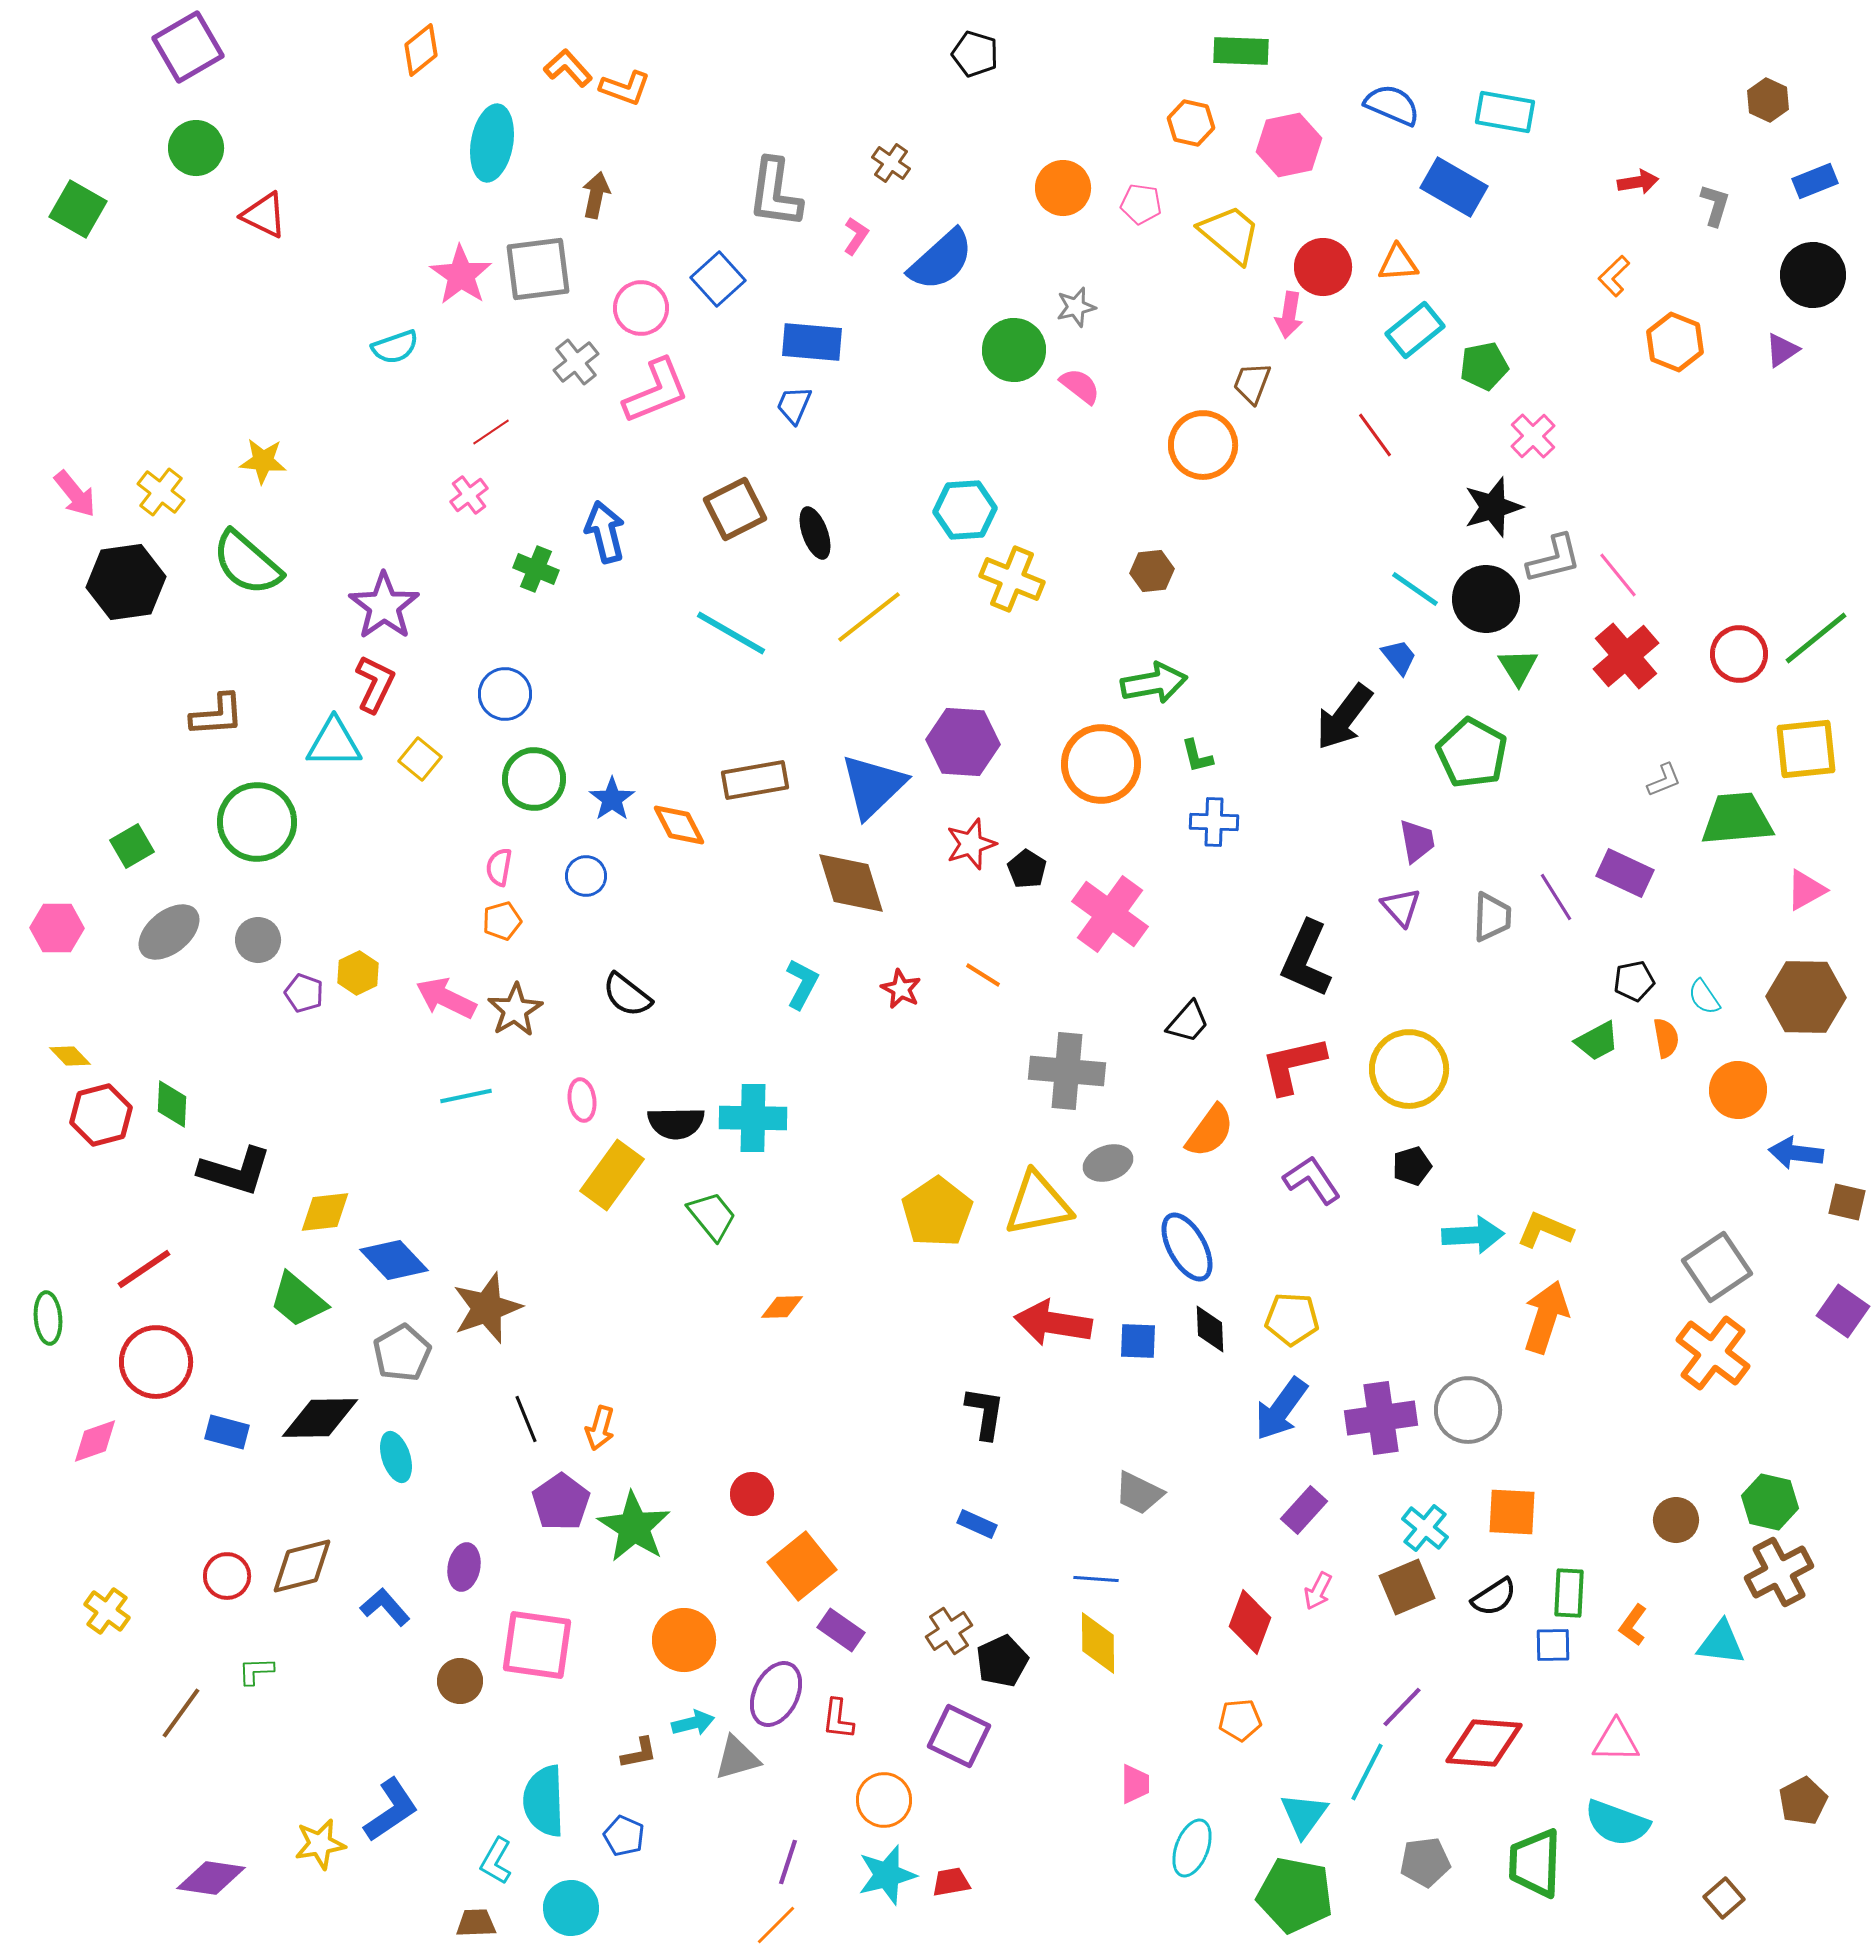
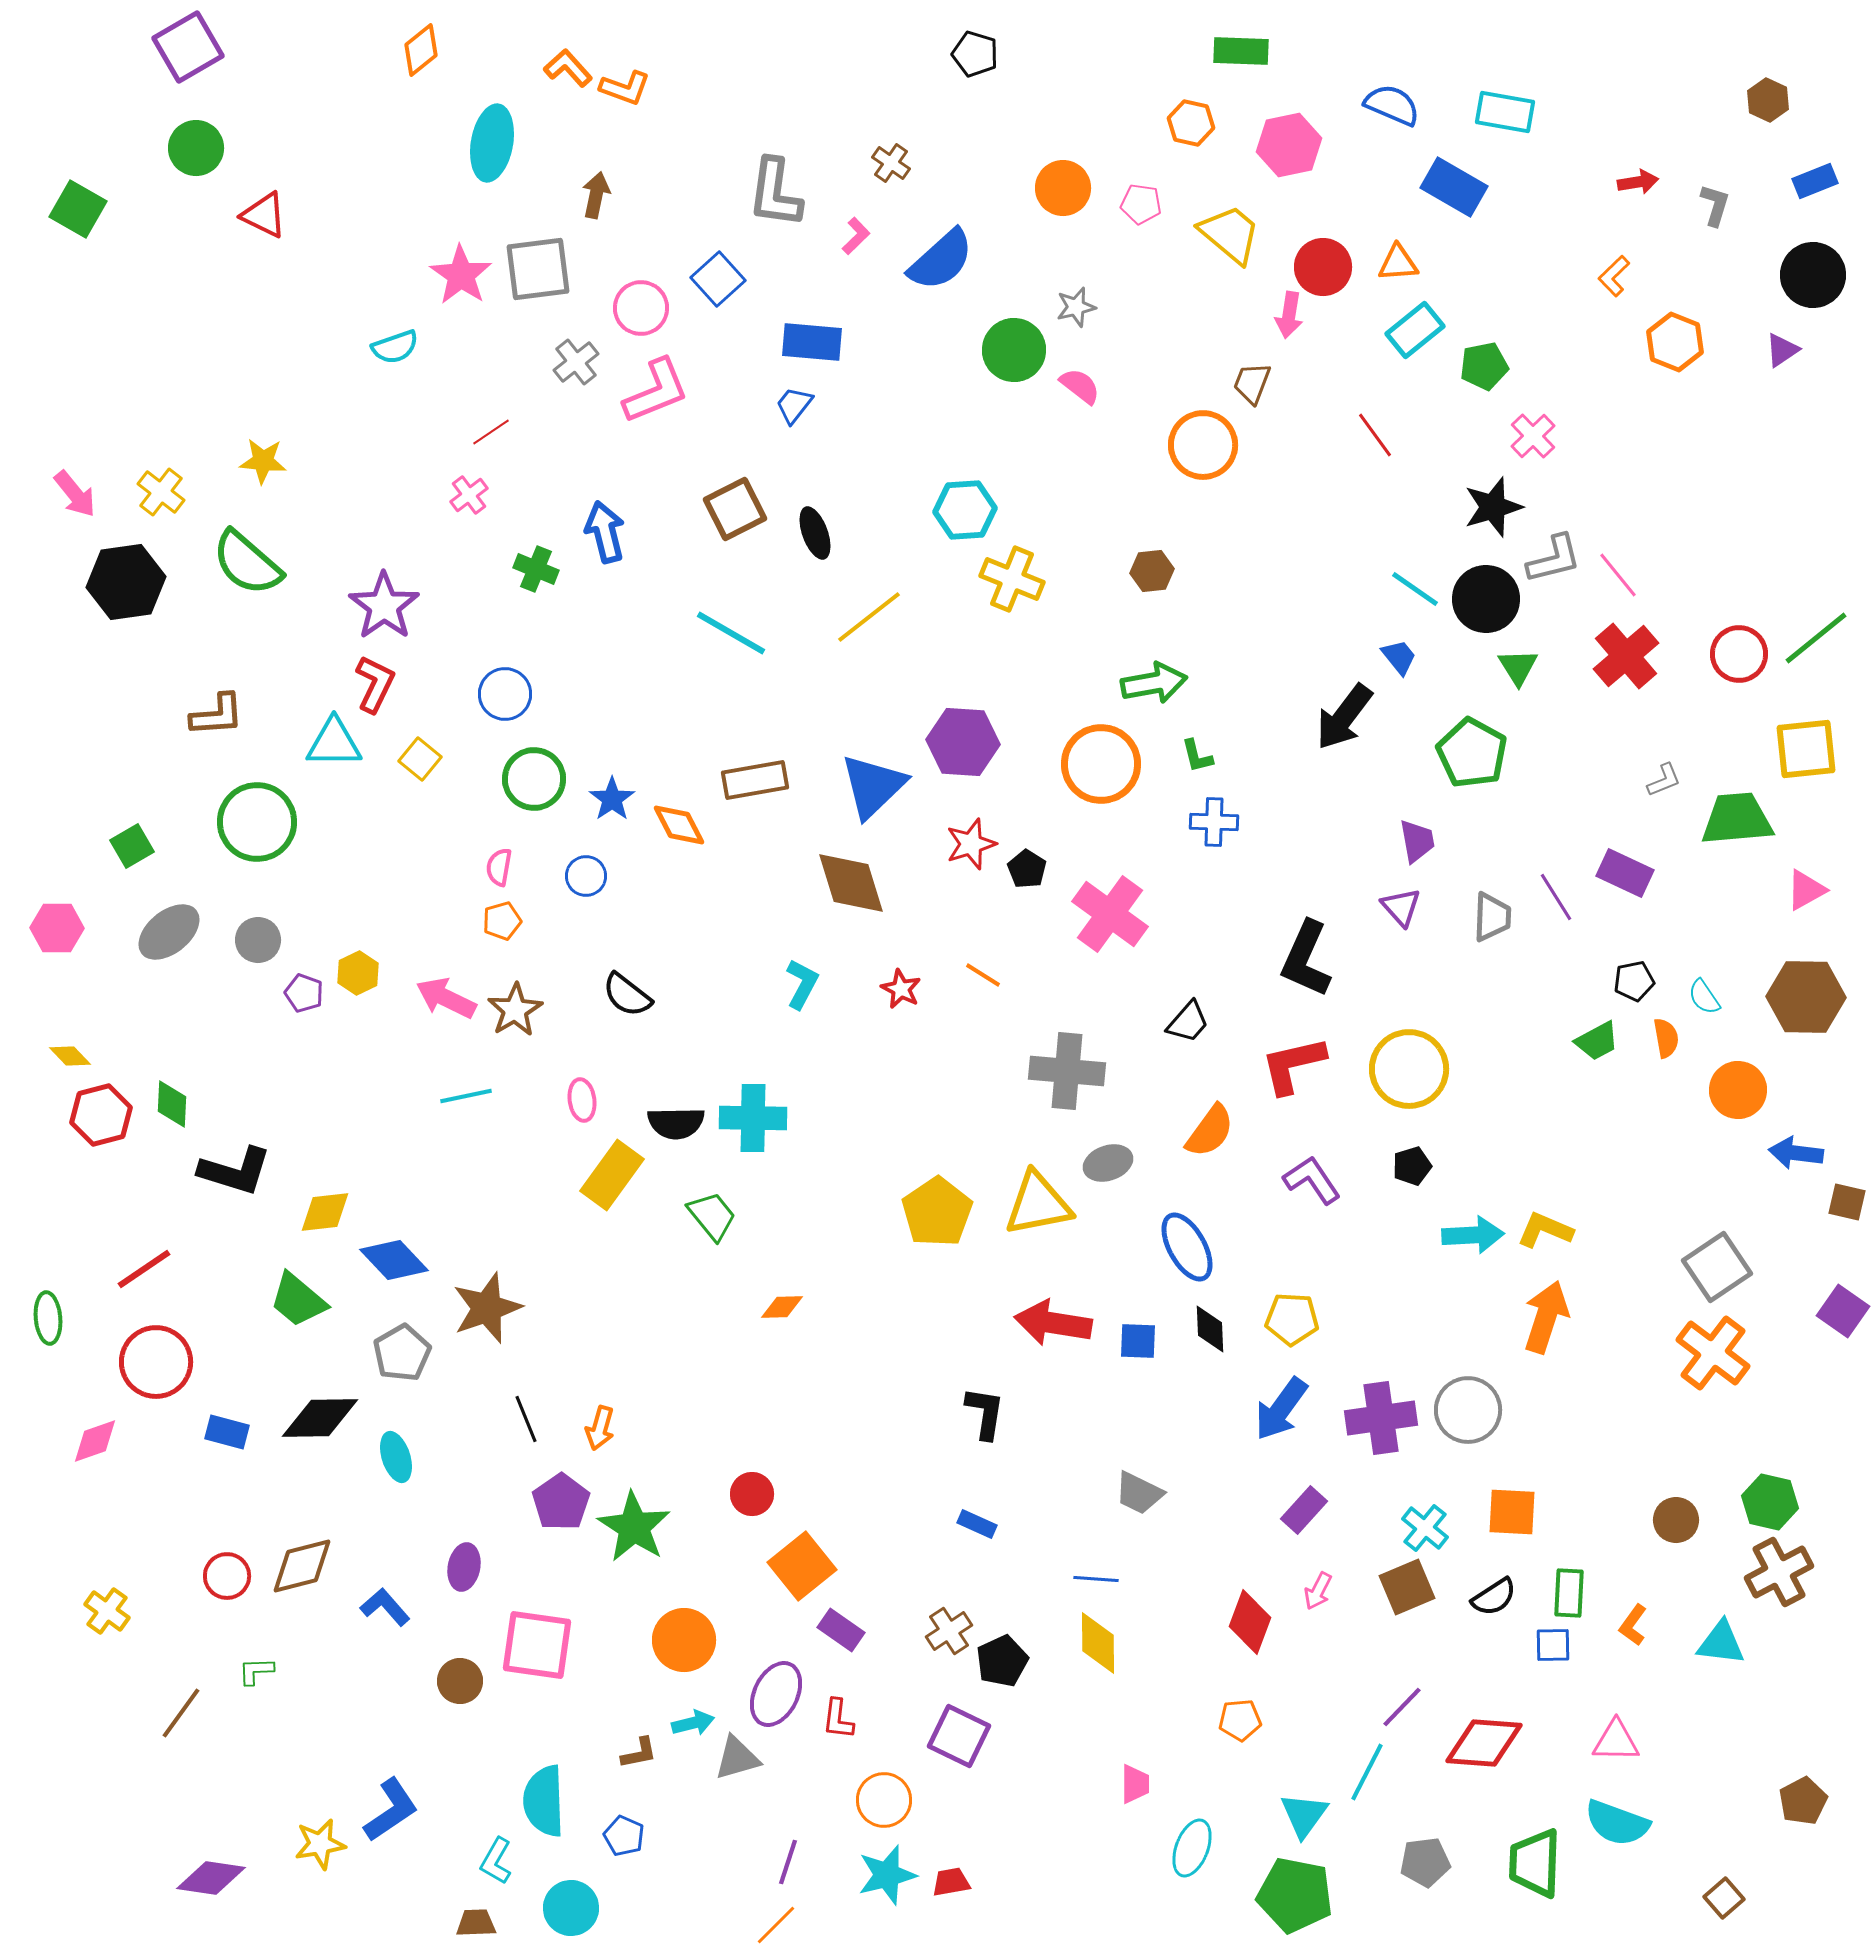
pink L-shape at (856, 236): rotated 12 degrees clockwise
blue trapezoid at (794, 405): rotated 15 degrees clockwise
